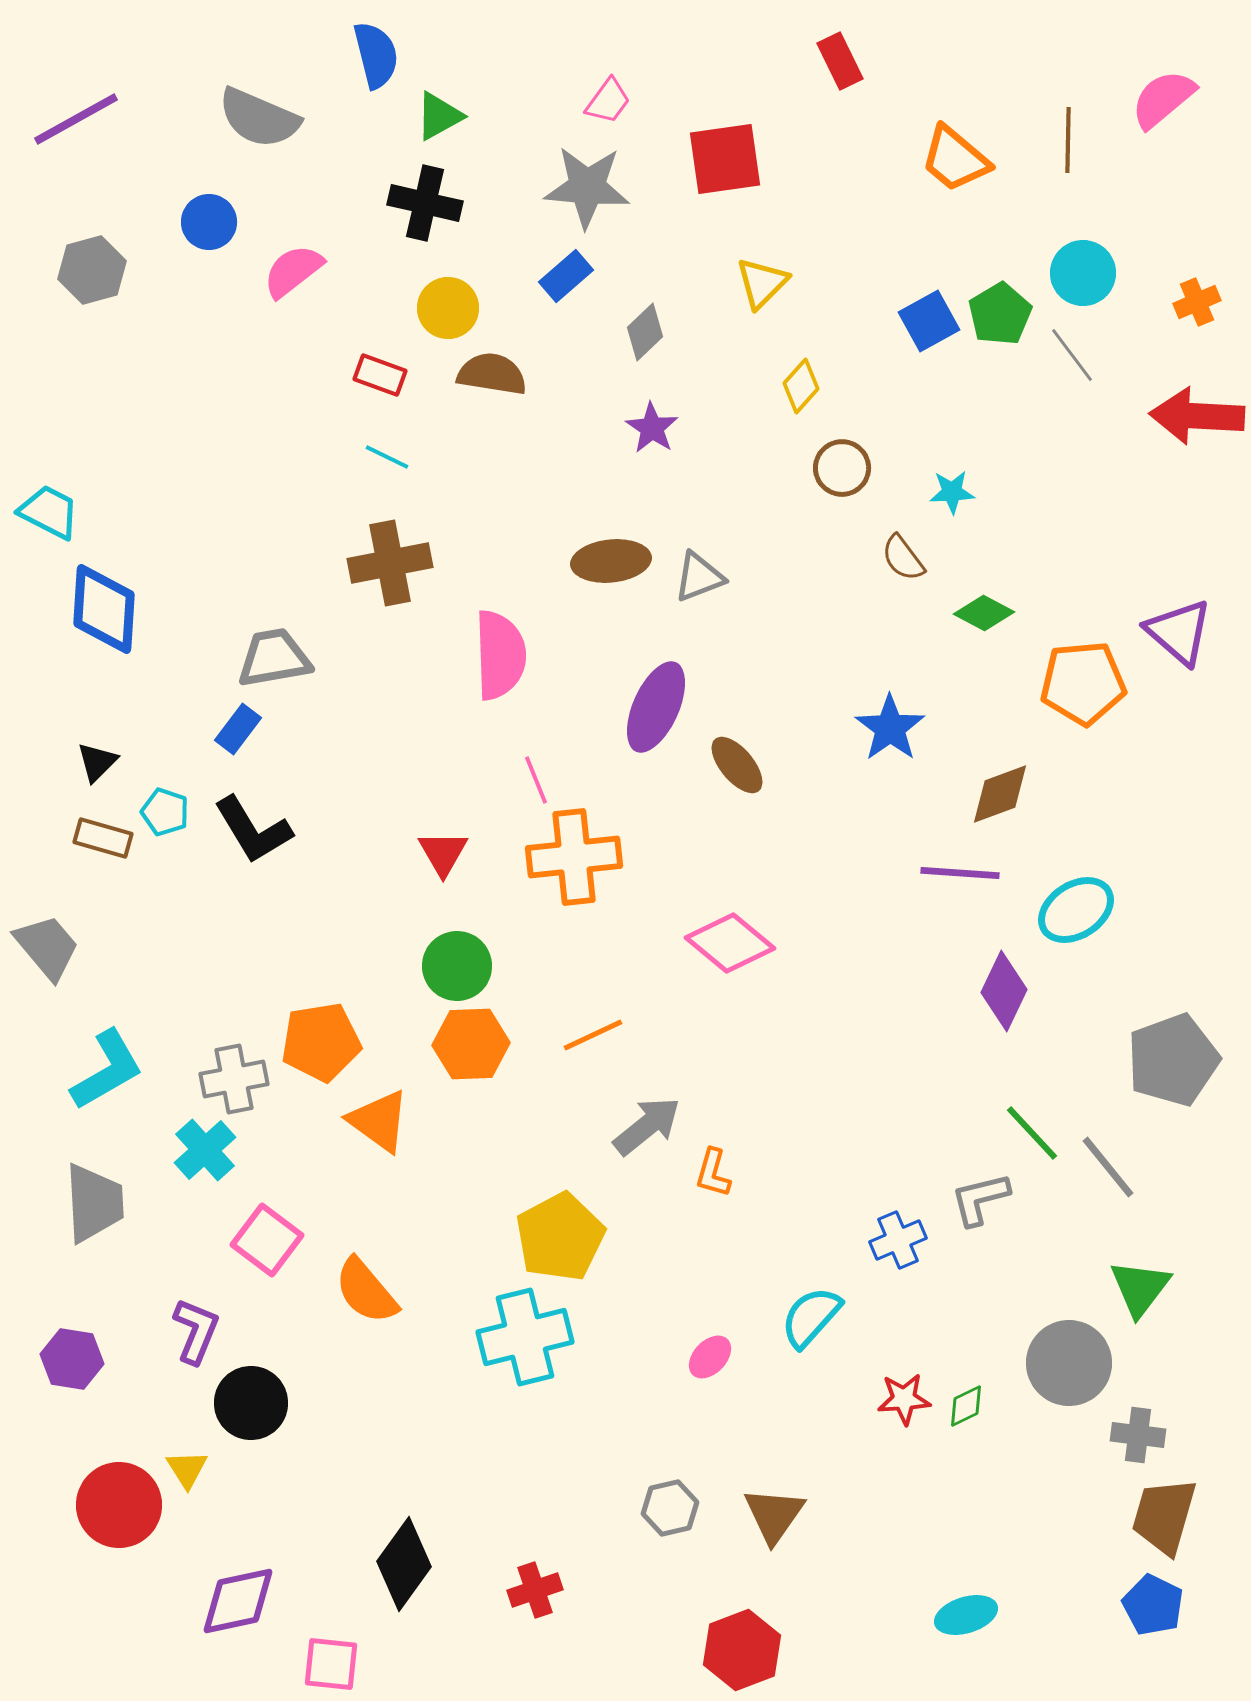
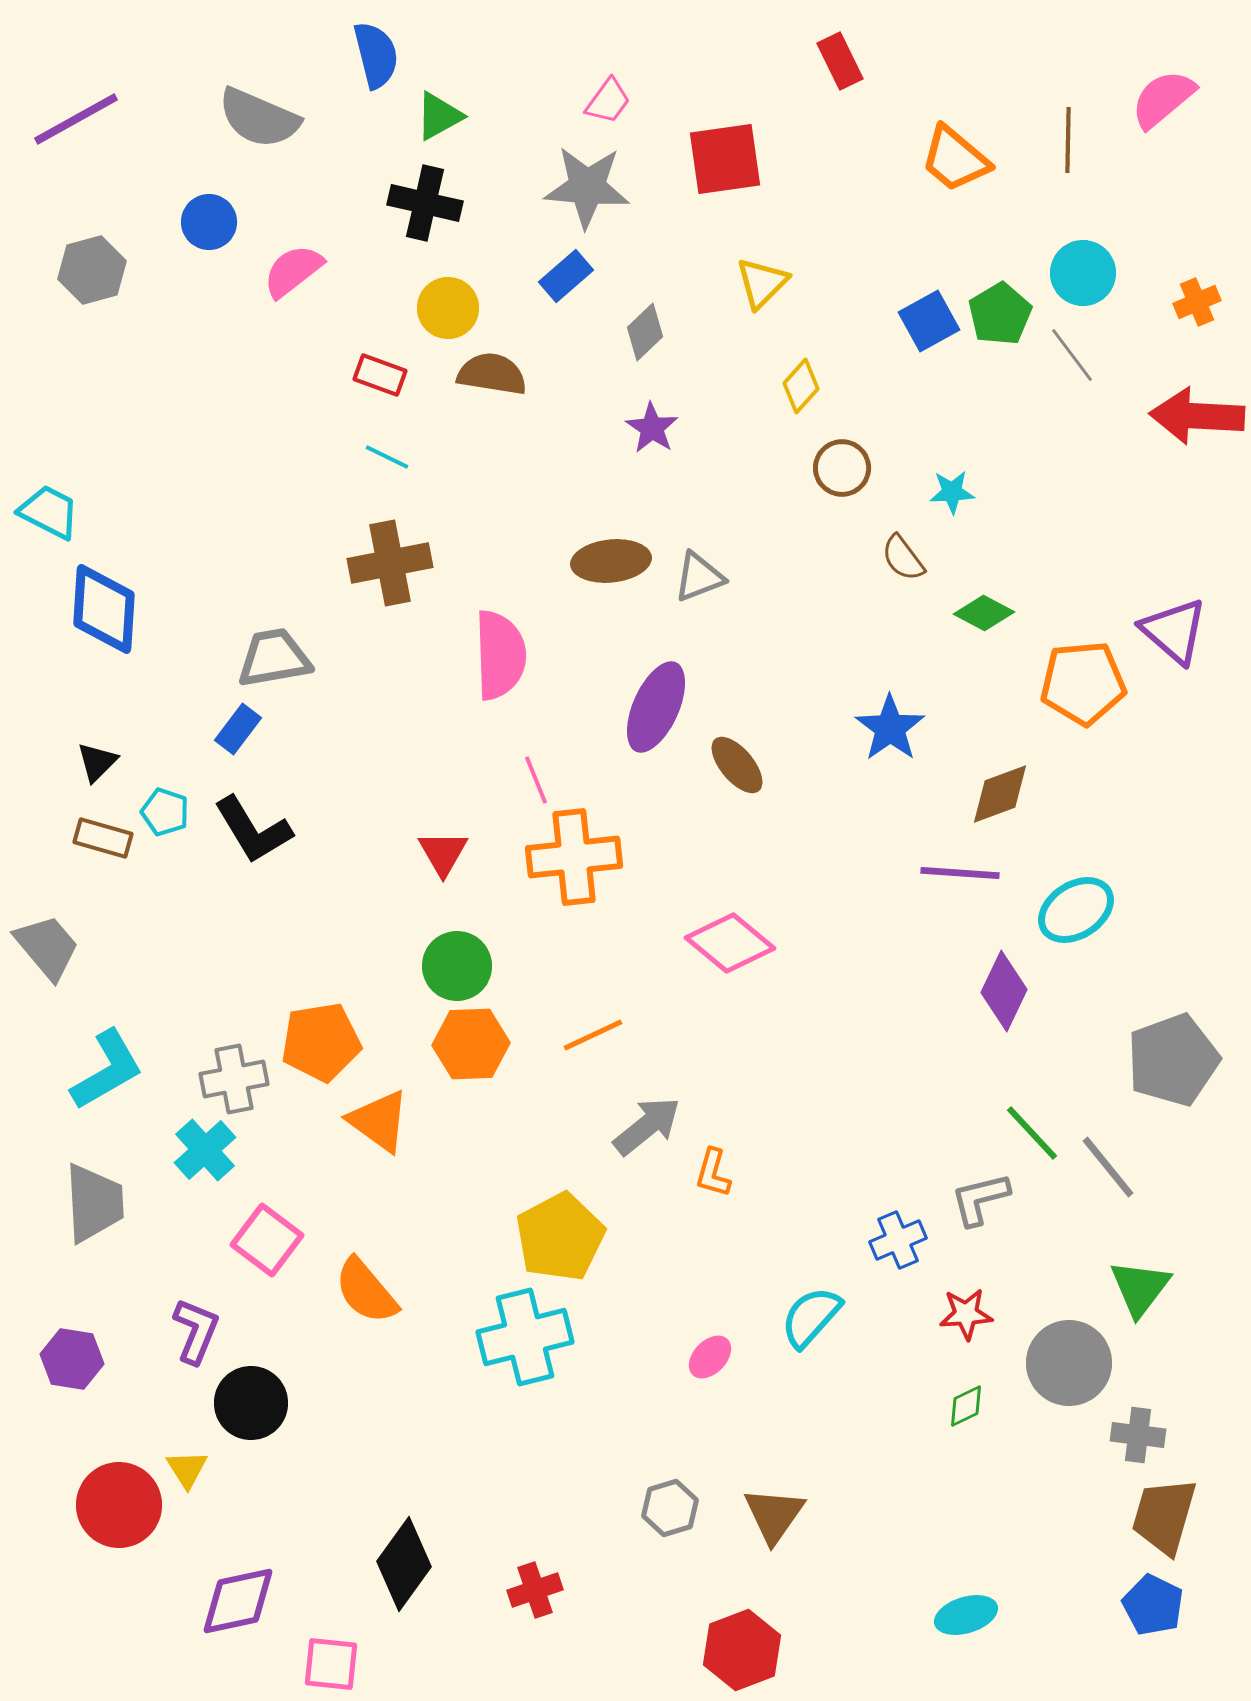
purple triangle at (1179, 632): moved 5 px left, 1 px up
red star at (904, 1399): moved 62 px right, 85 px up
gray hexagon at (670, 1508): rotated 4 degrees counterclockwise
